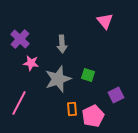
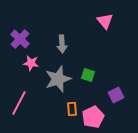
pink pentagon: moved 1 px down
